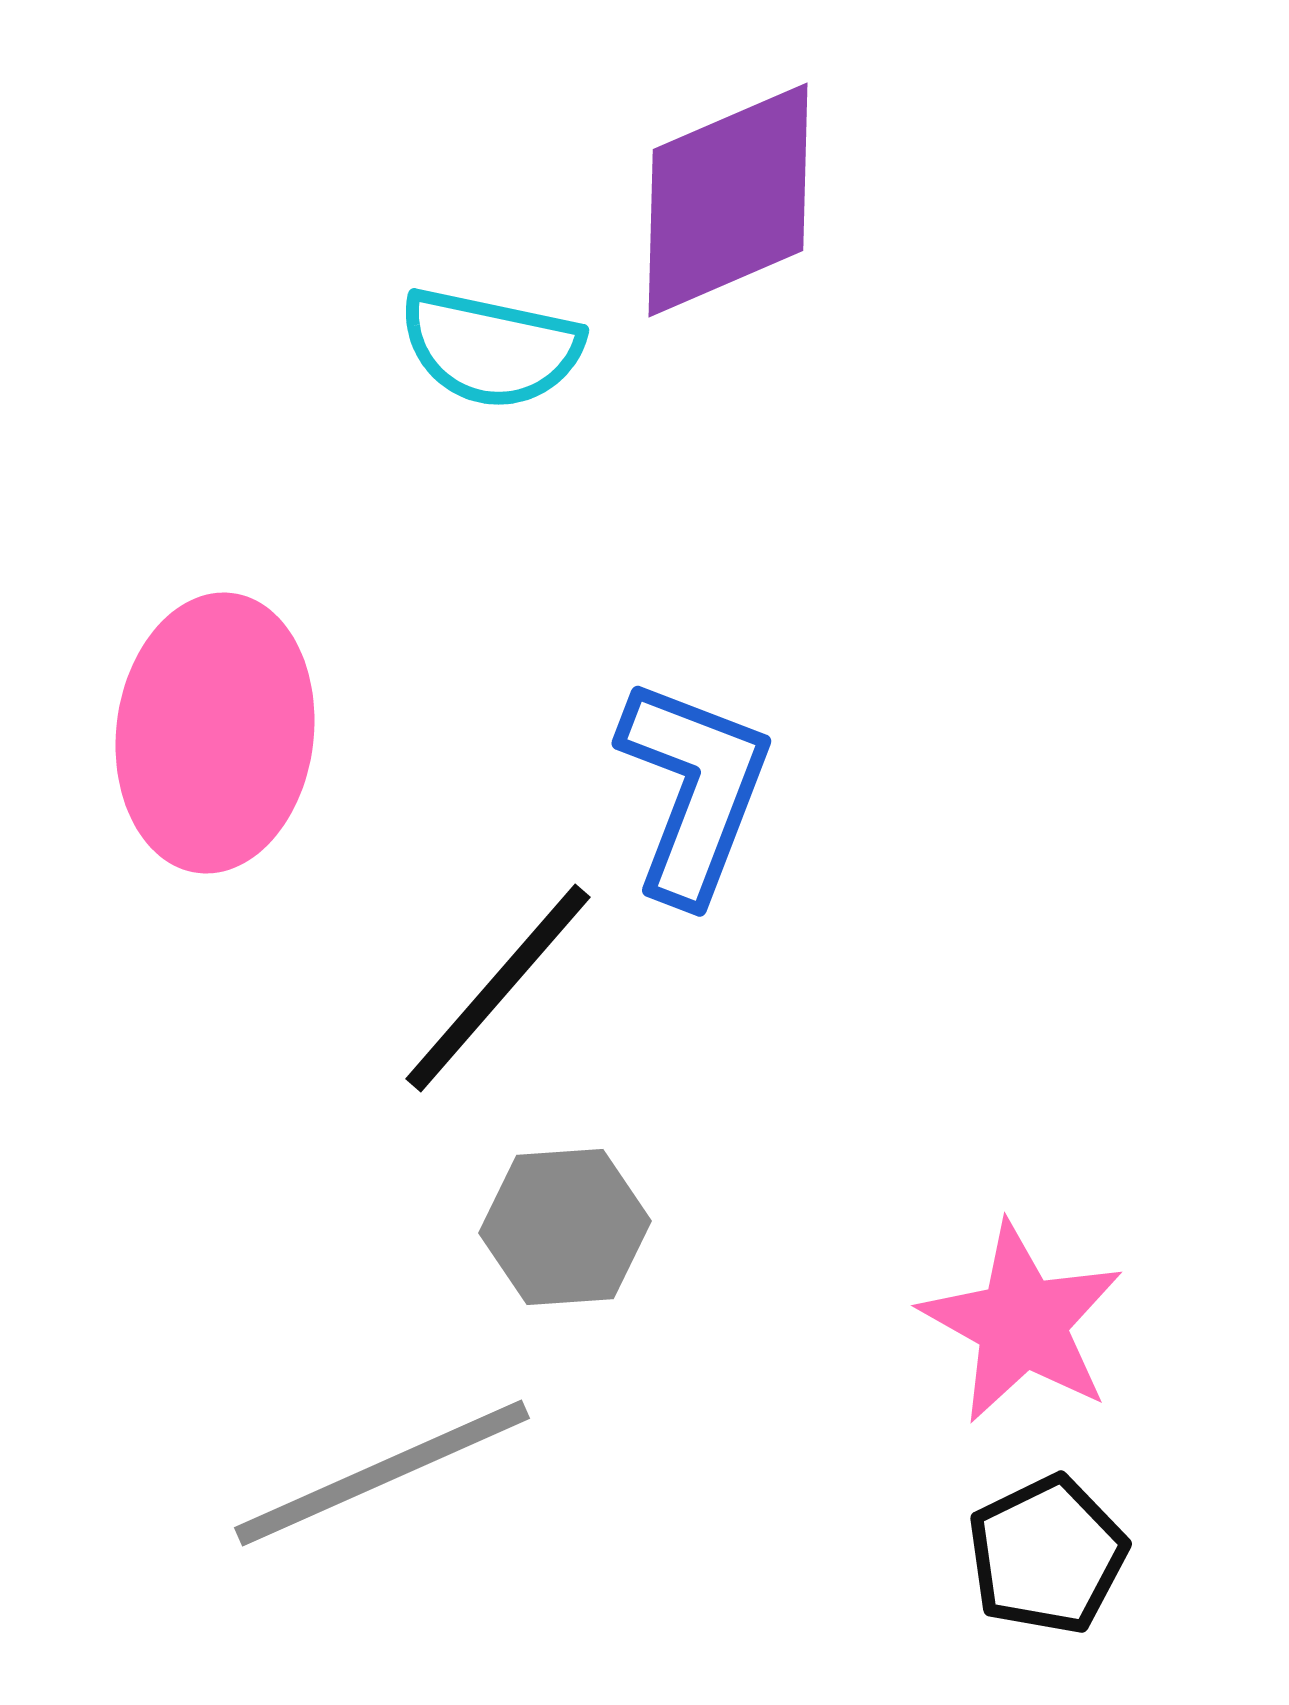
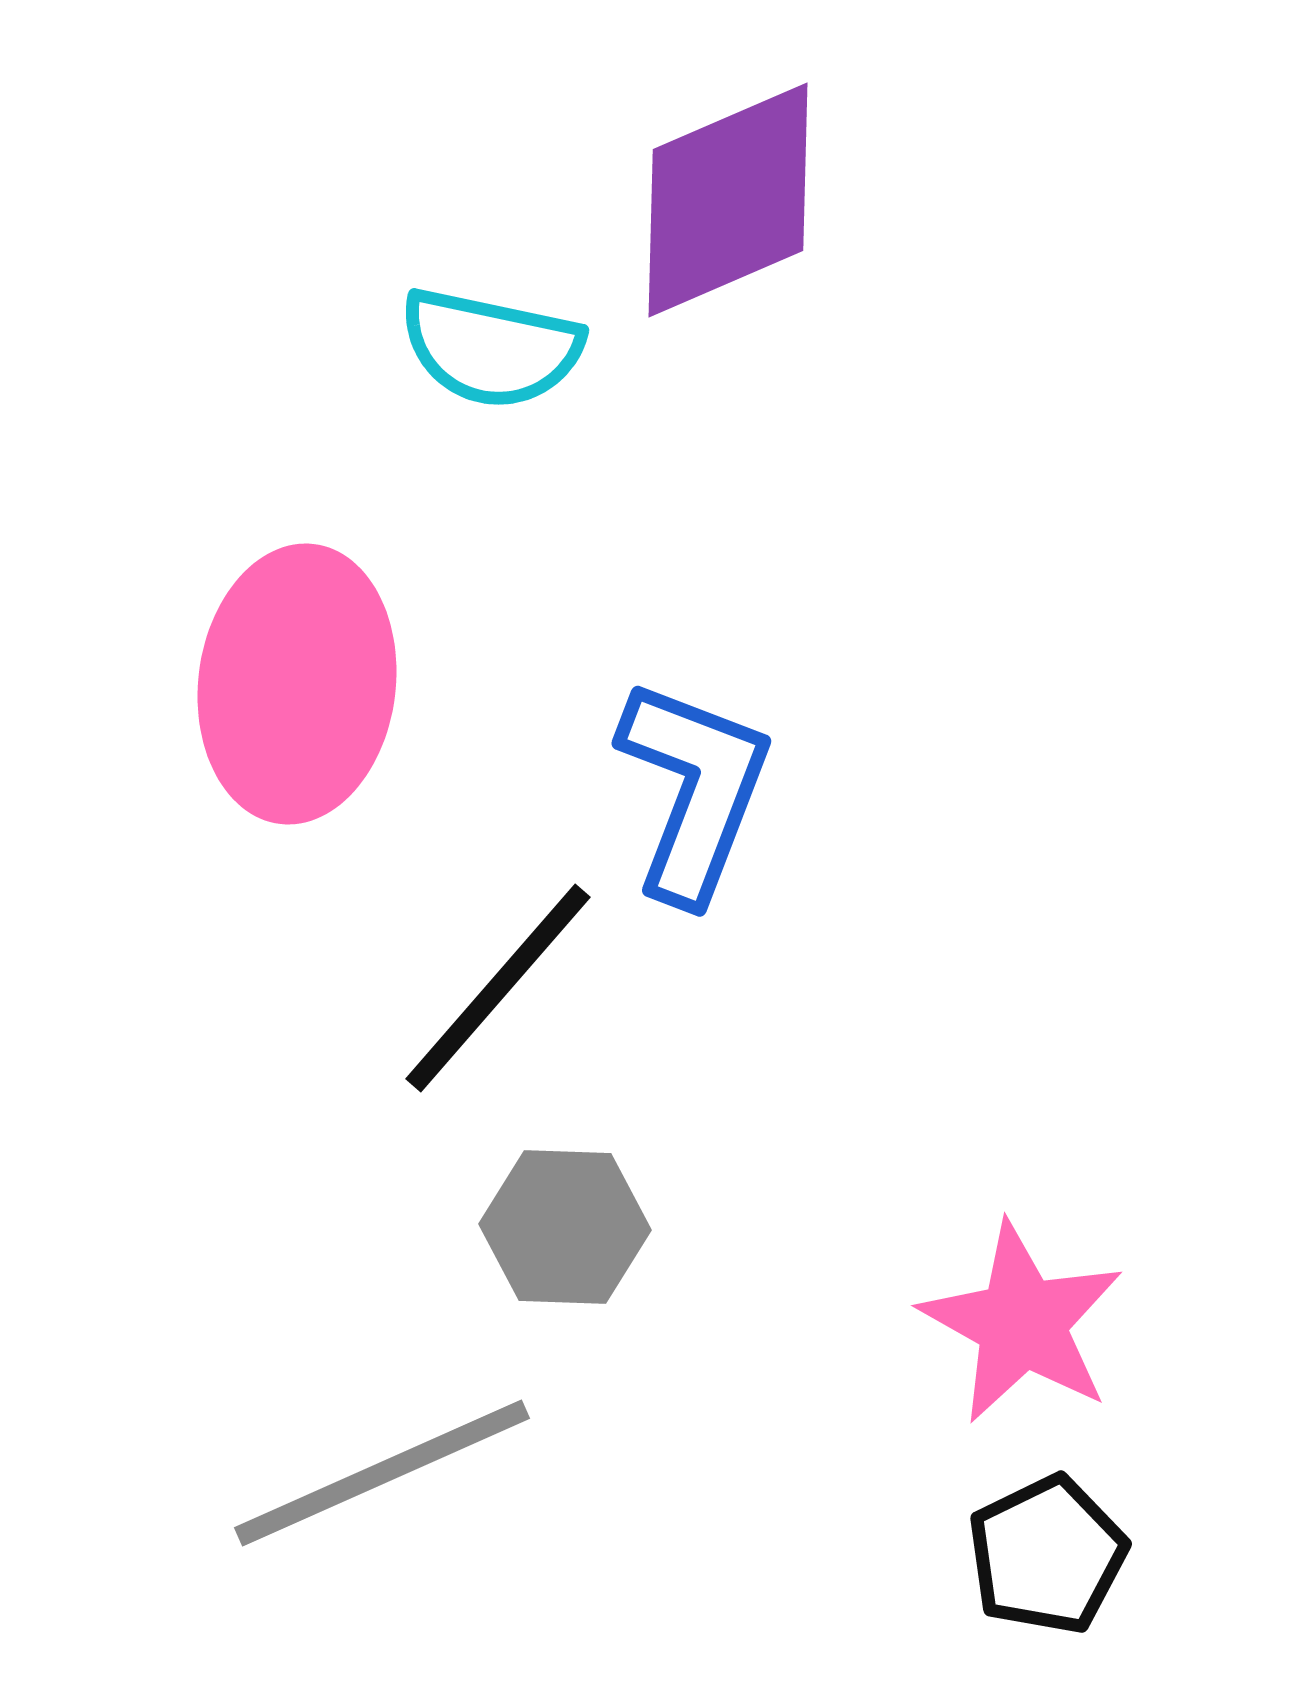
pink ellipse: moved 82 px right, 49 px up
gray hexagon: rotated 6 degrees clockwise
